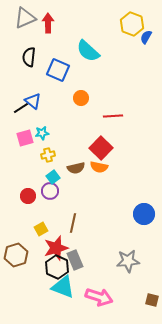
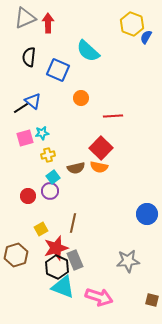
blue circle: moved 3 px right
